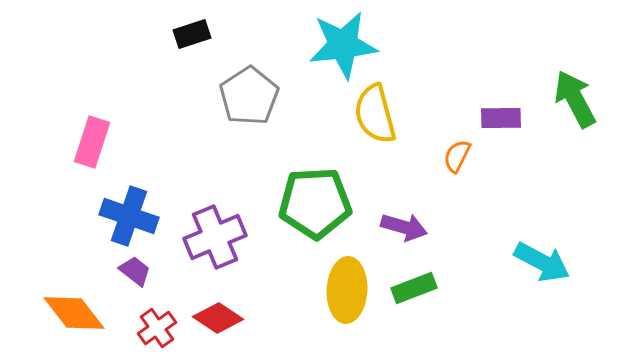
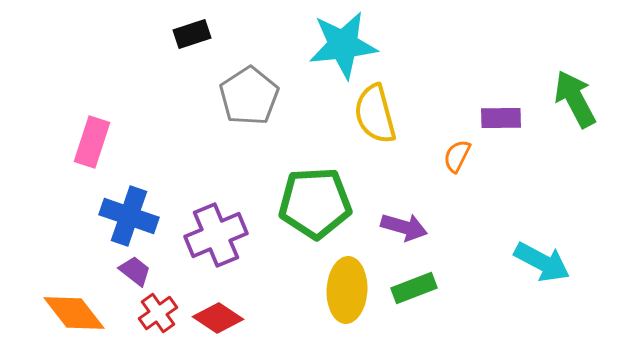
purple cross: moved 1 px right, 2 px up
red cross: moved 1 px right, 15 px up
